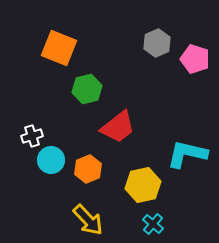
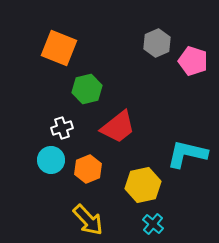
pink pentagon: moved 2 px left, 2 px down
white cross: moved 30 px right, 8 px up
